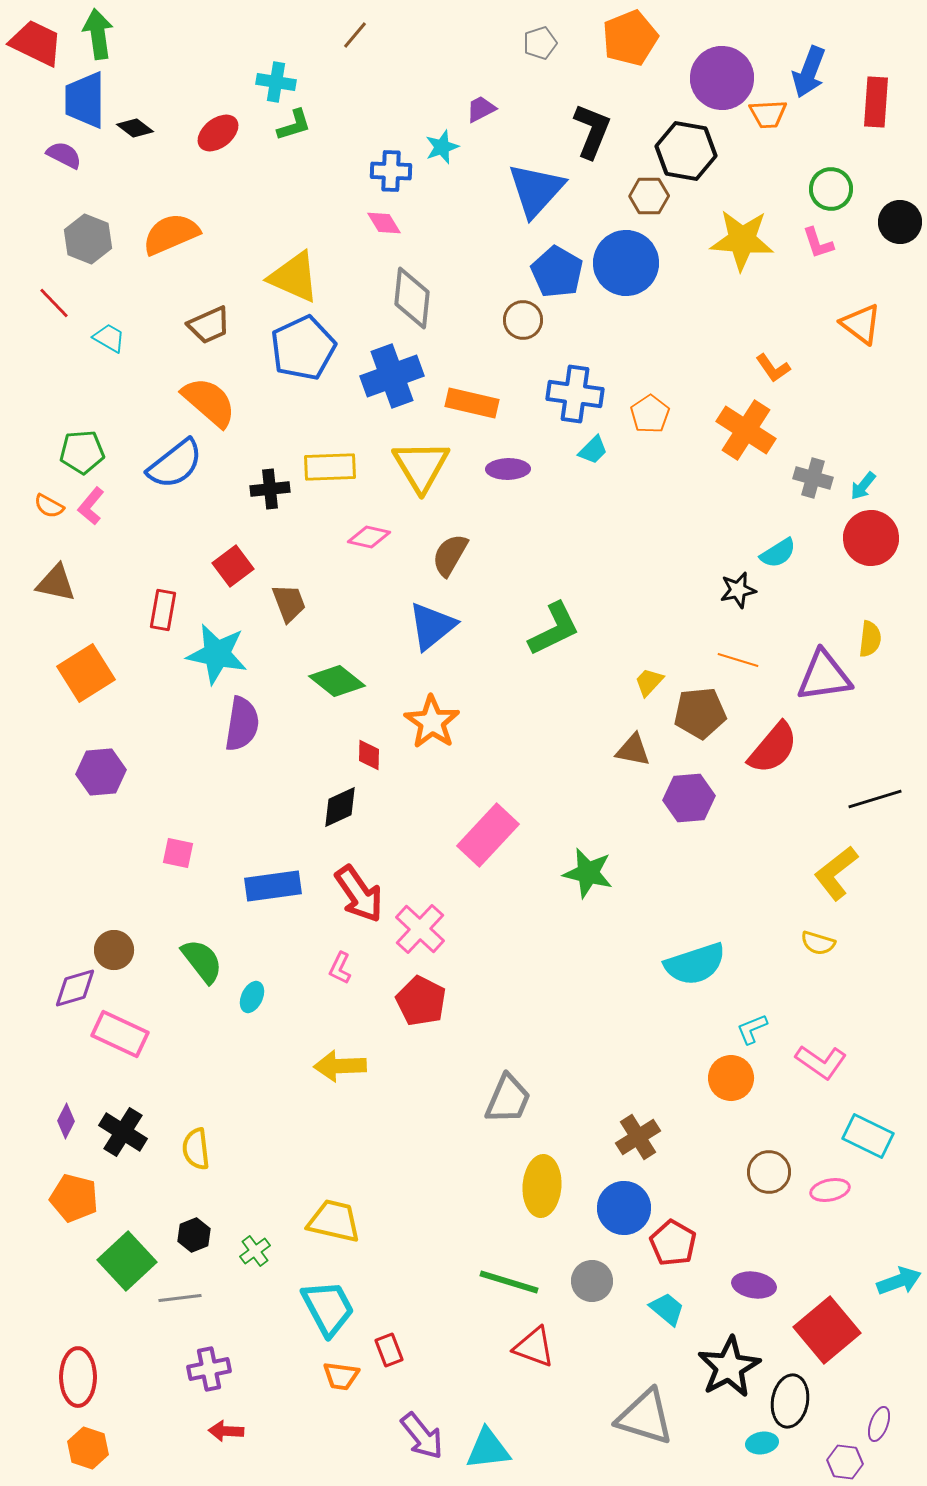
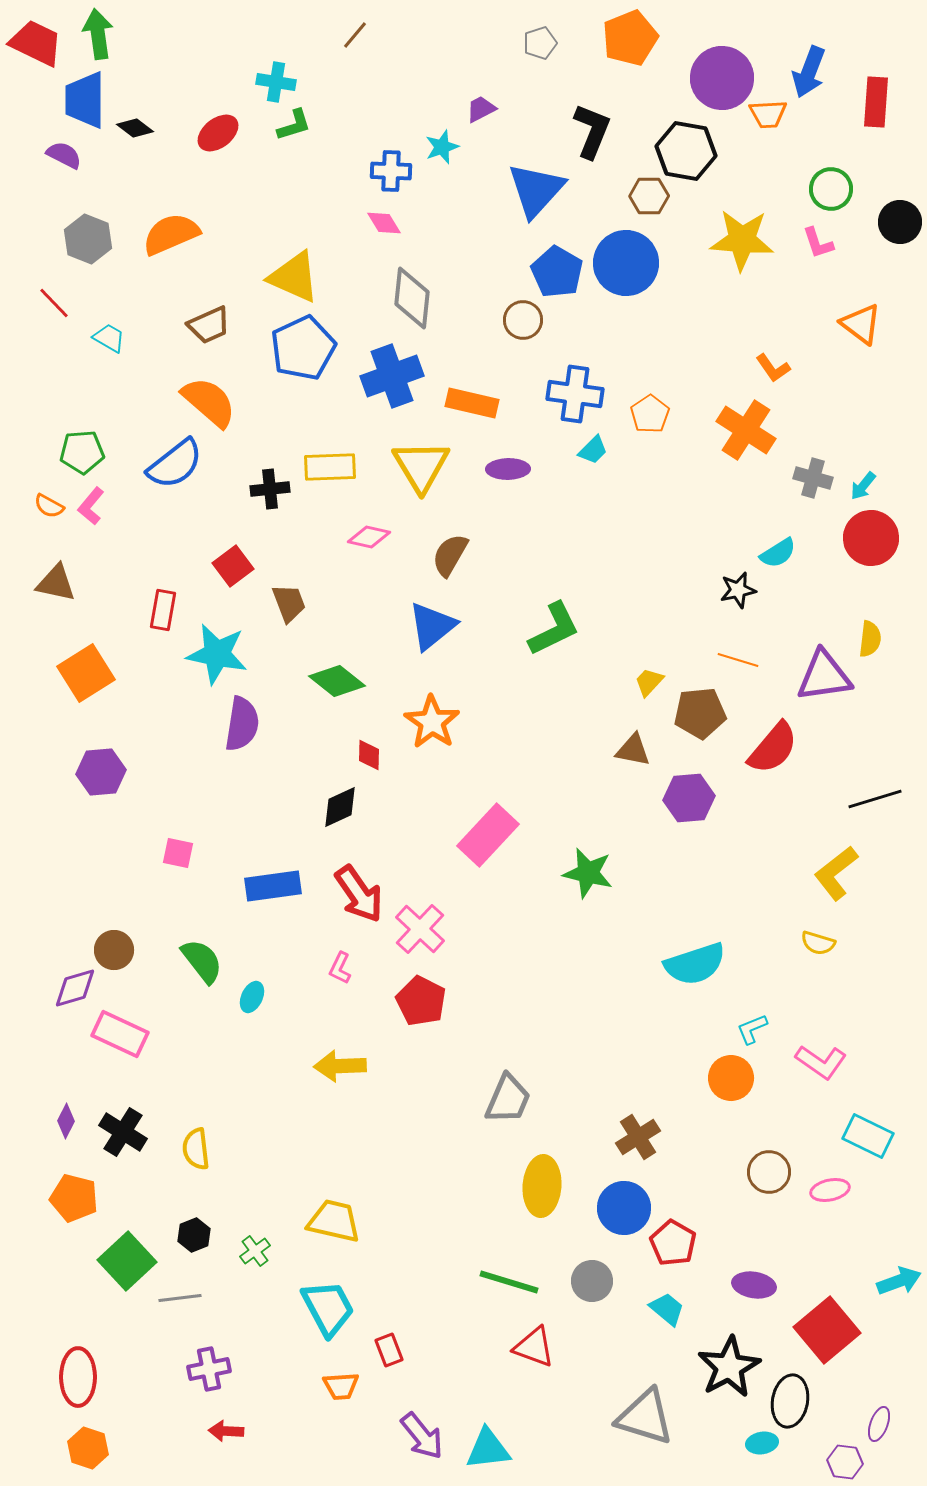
orange trapezoid at (341, 1376): moved 10 px down; rotated 12 degrees counterclockwise
